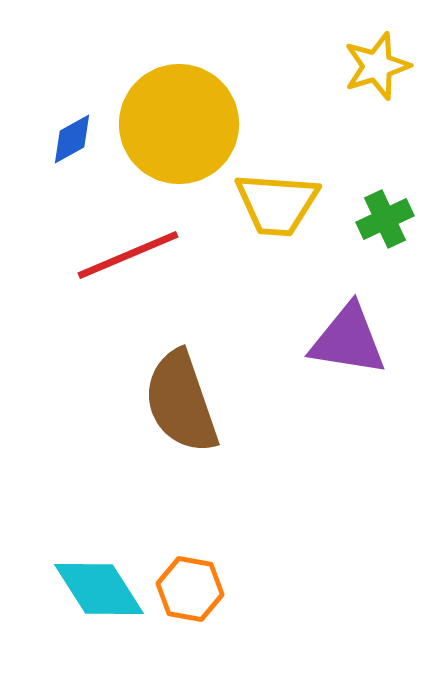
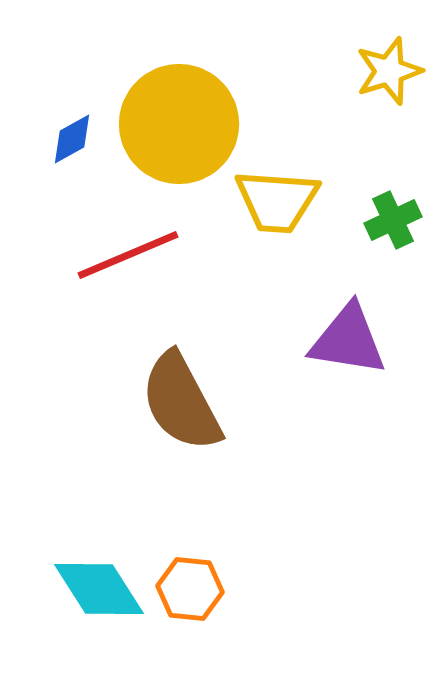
yellow star: moved 12 px right, 5 px down
yellow trapezoid: moved 3 px up
green cross: moved 8 px right, 1 px down
brown semicircle: rotated 9 degrees counterclockwise
orange hexagon: rotated 4 degrees counterclockwise
